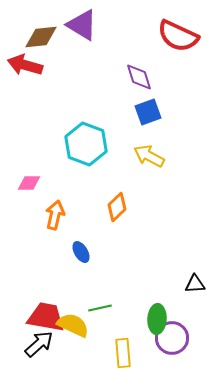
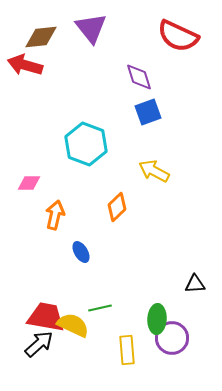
purple triangle: moved 9 px right, 3 px down; rotated 20 degrees clockwise
yellow arrow: moved 5 px right, 15 px down
yellow rectangle: moved 4 px right, 3 px up
